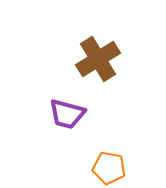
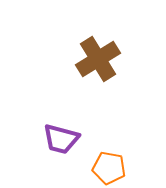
purple trapezoid: moved 6 px left, 25 px down
